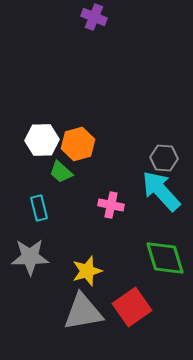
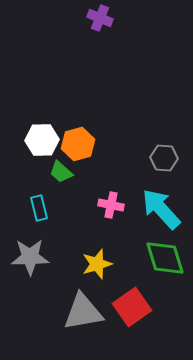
purple cross: moved 6 px right, 1 px down
cyan arrow: moved 18 px down
yellow star: moved 10 px right, 7 px up
